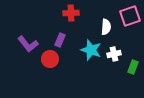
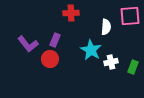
pink square: rotated 15 degrees clockwise
purple rectangle: moved 5 px left
cyan star: rotated 10 degrees clockwise
white cross: moved 3 px left, 8 px down
